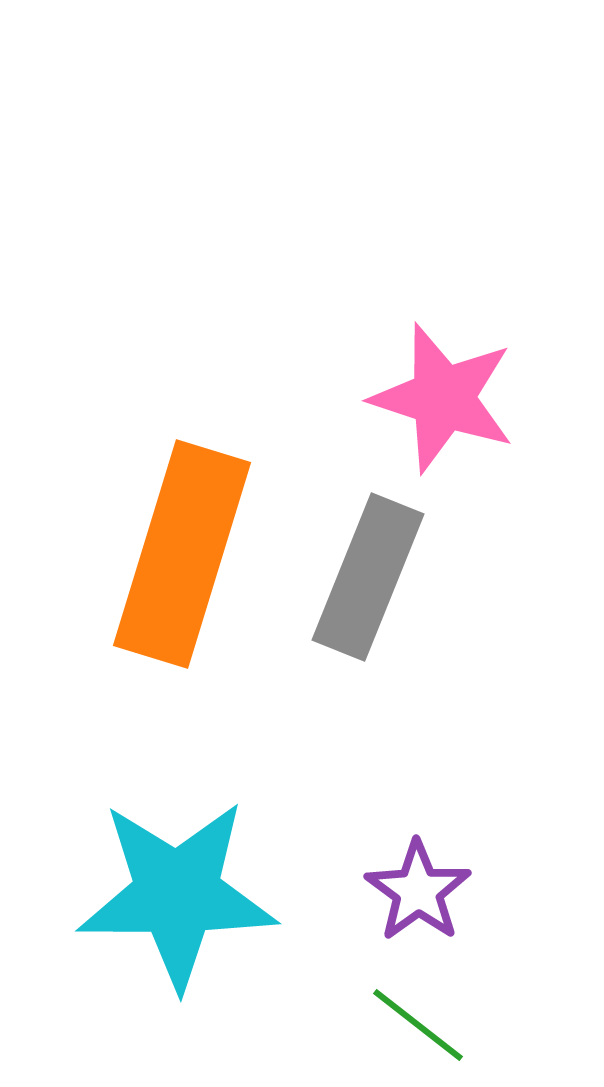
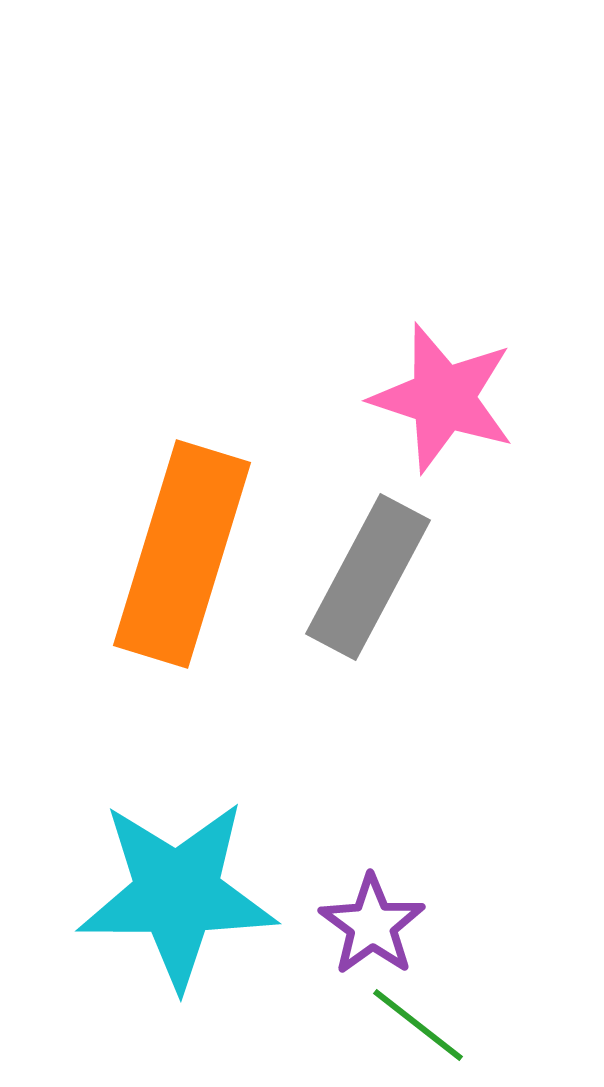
gray rectangle: rotated 6 degrees clockwise
purple star: moved 46 px left, 34 px down
